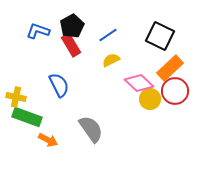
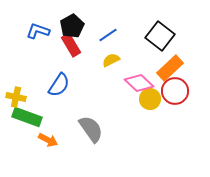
black square: rotated 12 degrees clockwise
blue semicircle: rotated 60 degrees clockwise
